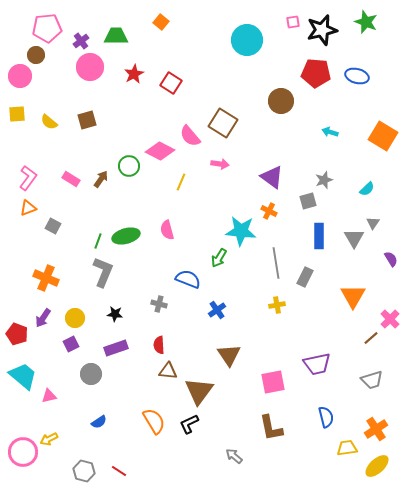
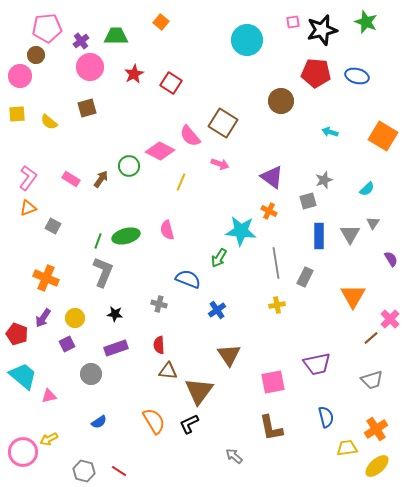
brown square at (87, 120): moved 12 px up
pink arrow at (220, 164): rotated 12 degrees clockwise
gray triangle at (354, 238): moved 4 px left, 4 px up
purple square at (71, 344): moved 4 px left
